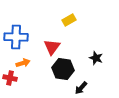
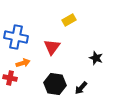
blue cross: rotated 10 degrees clockwise
black hexagon: moved 8 px left, 15 px down
